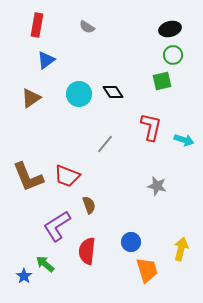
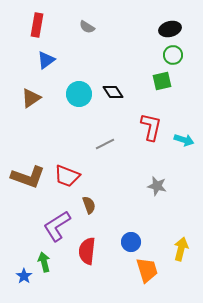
gray line: rotated 24 degrees clockwise
brown L-shape: rotated 48 degrees counterclockwise
green arrow: moved 1 px left, 2 px up; rotated 36 degrees clockwise
